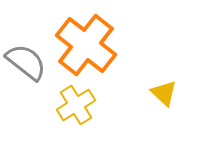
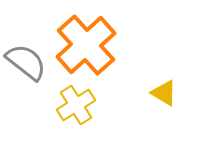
orange cross: rotated 10 degrees clockwise
yellow triangle: rotated 12 degrees counterclockwise
